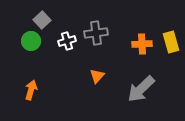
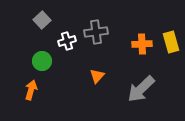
gray cross: moved 1 px up
green circle: moved 11 px right, 20 px down
